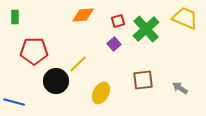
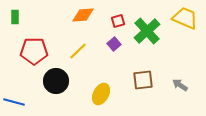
green cross: moved 1 px right, 2 px down
yellow line: moved 13 px up
gray arrow: moved 3 px up
yellow ellipse: moved 1 px down
